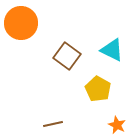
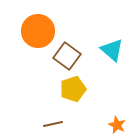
orange circle: moved 17 px right, 8 px down
cyan triangle: rotated 15 degrees clockwise
yellow pentagon: moved 25 px left; rotated 25 degrees clockwise
